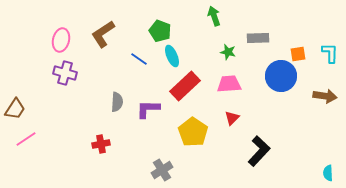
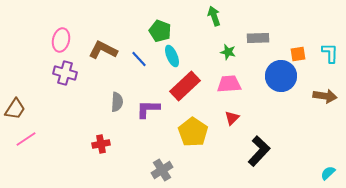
brown L-shape: moved 16 px down; rotated 60 degrees clockwise
blue line: rotated 12 degrees clockwise
cyan semicircle: rotated 49 degrees clockwise
